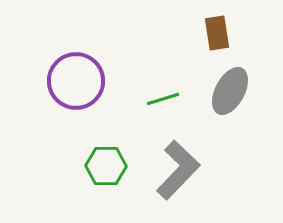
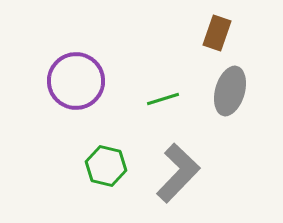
brown rectangle: rotated 28 degrees clockwise
gray ellipse: rotated 12 degrees counterclockwise
green hexagon: rotated 12 degrees clockwise
gray L-shape: moved 3 px down
